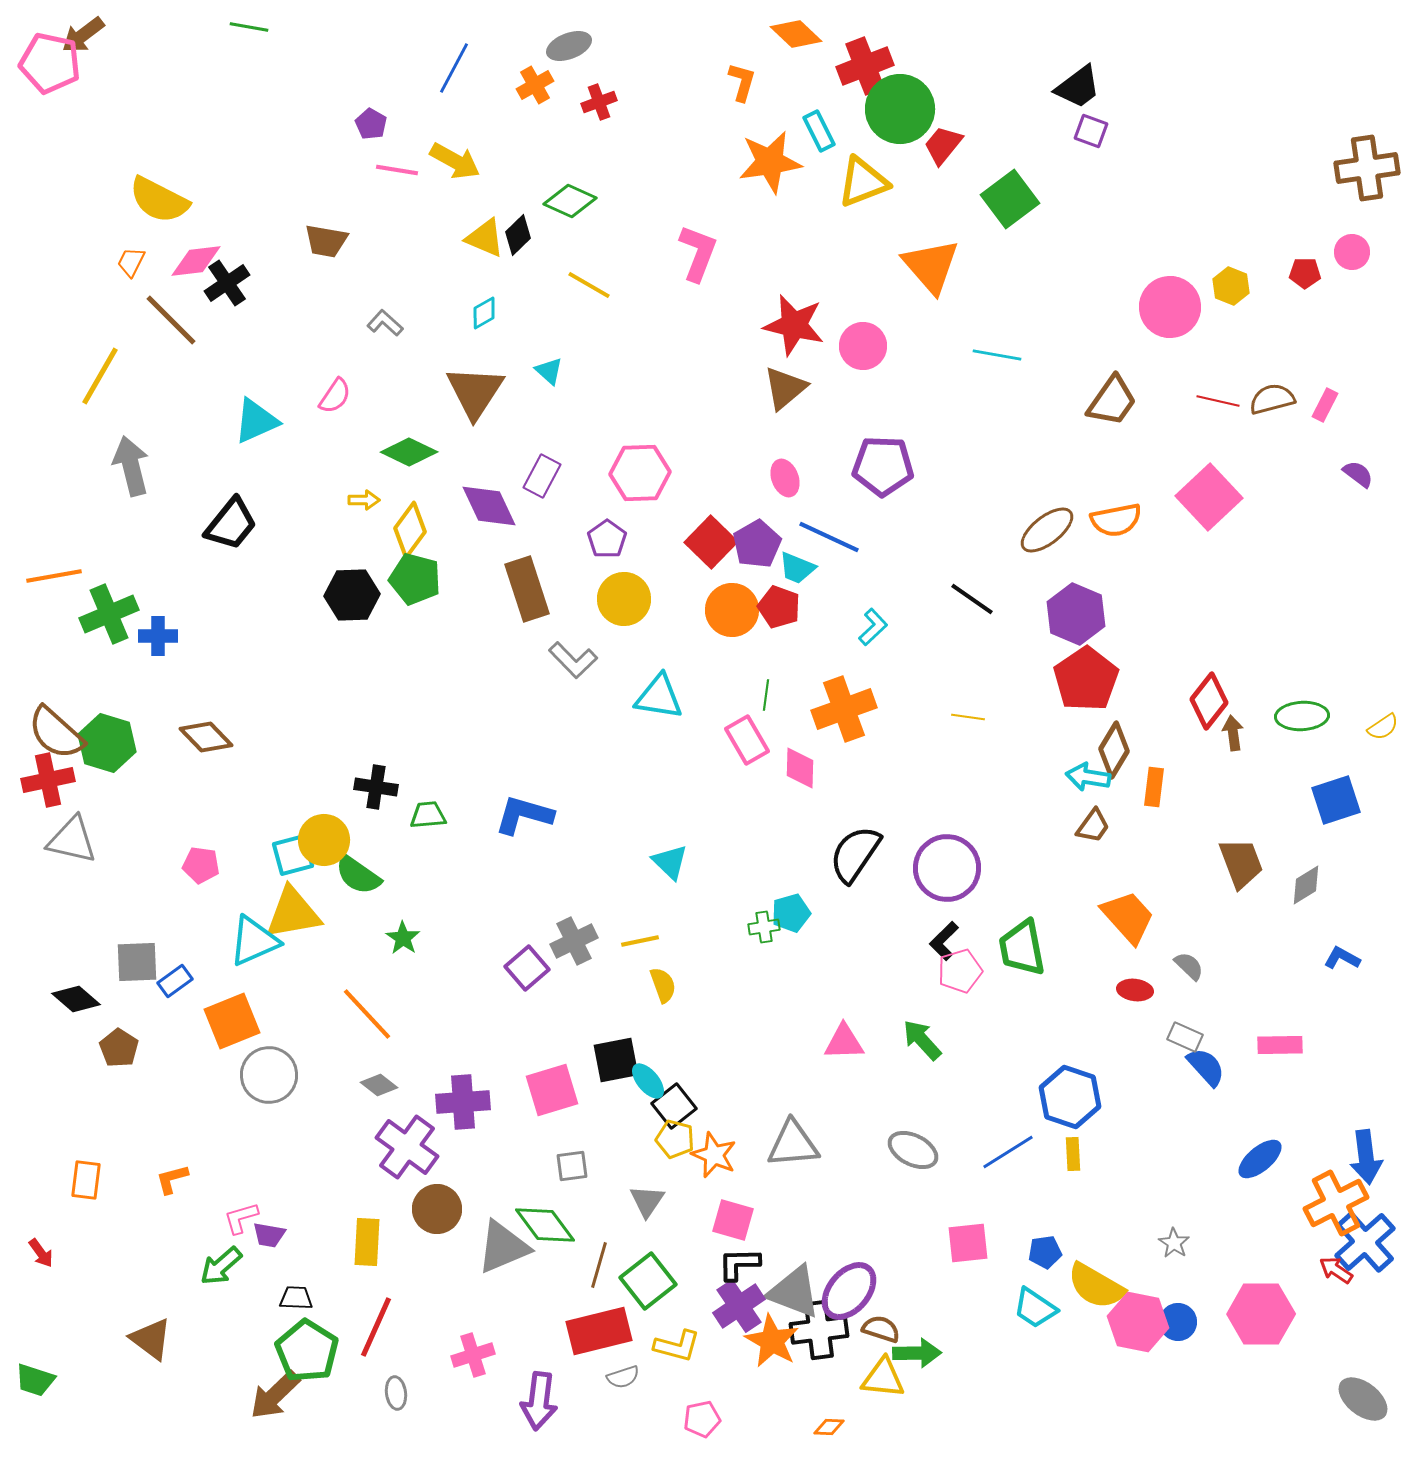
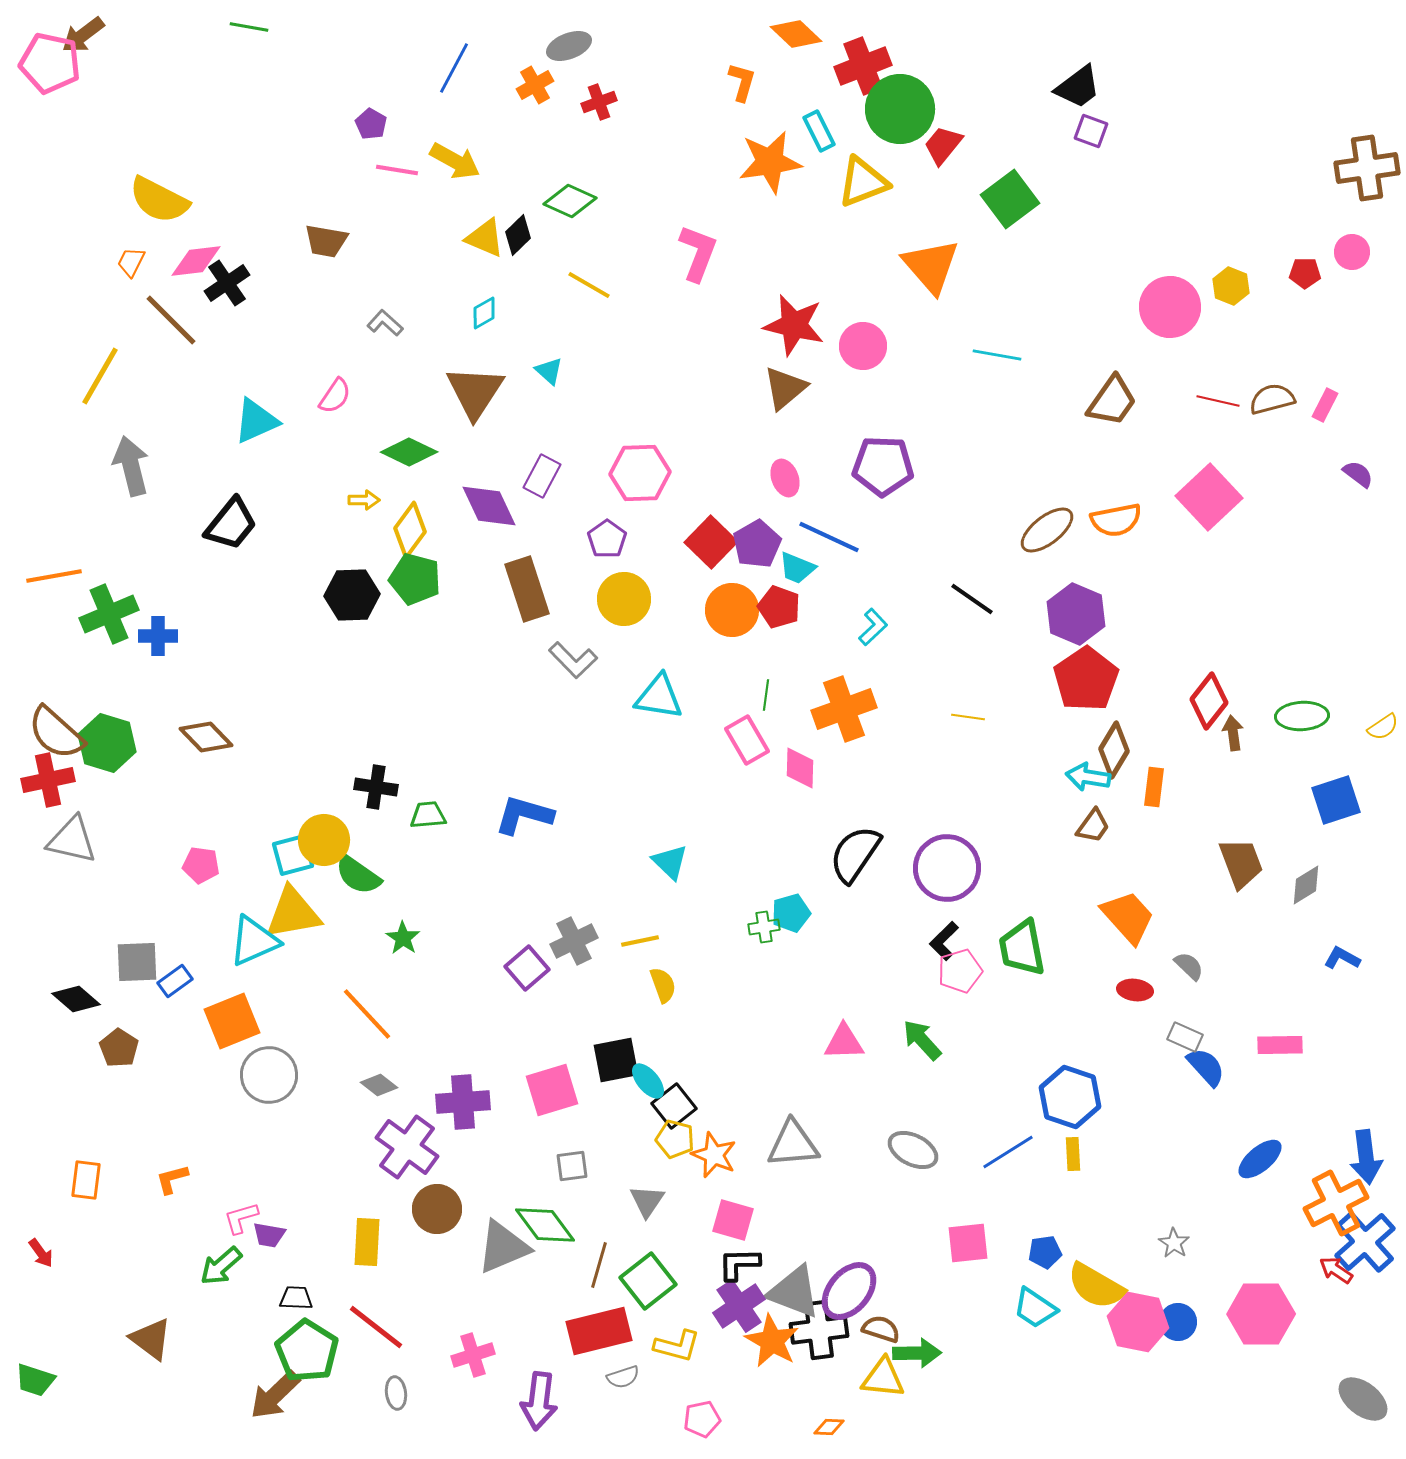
red cross at (865, 66): moved 2 px left
red line at (376, 1327): rotated 76 degrees counterclockwise
